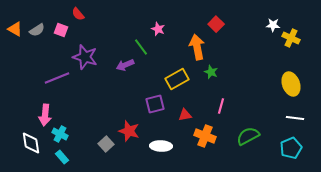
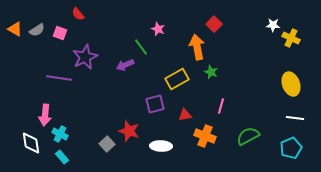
red square: moved 2 px left
pink square: moved 1 px left, 3 px down
purple star: rotated 30 degrees clockwise
purple line: moved 2 px right; rotated 30 degrees clockwise
gray square: moved 1 px right
